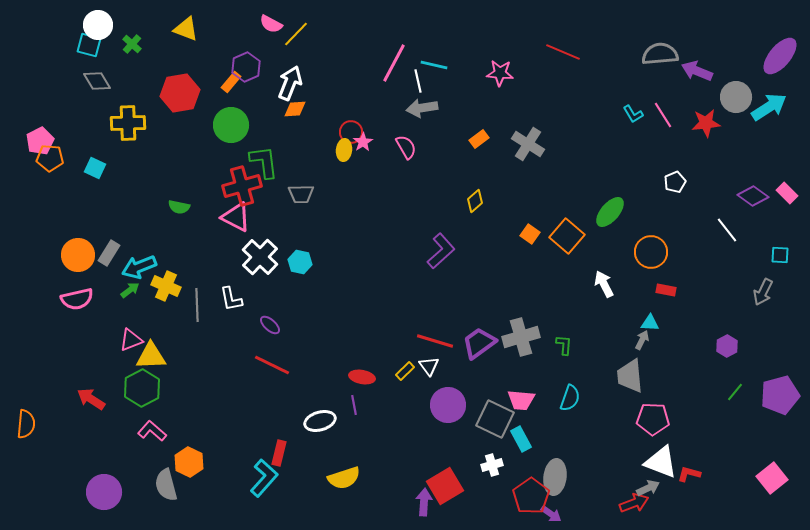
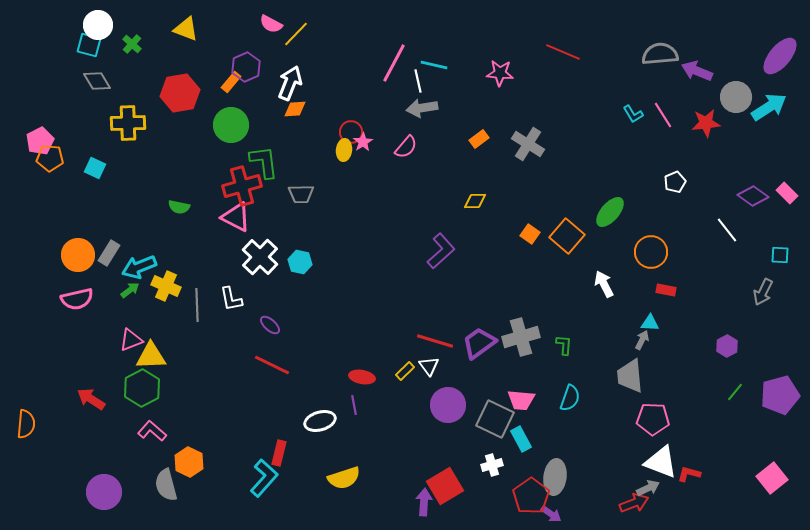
pink semicircle at (406, 147): rotated 70 degrees clockwise
yellow diamond at (475, 201): rotated 40 degrees clockwise
